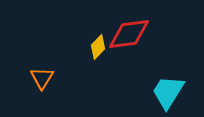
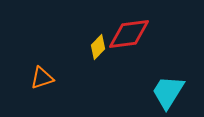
orange triangle: rotated 40 degrees clockwise
